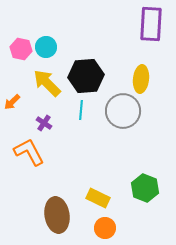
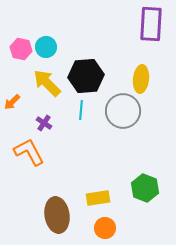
yellow rectangle: rotated 35 degrees counterclockwise
